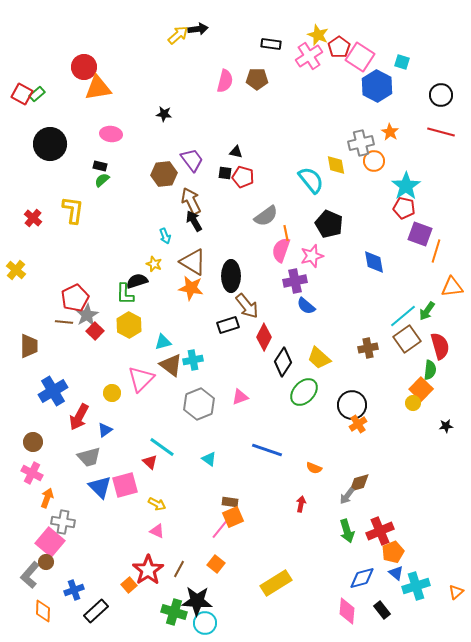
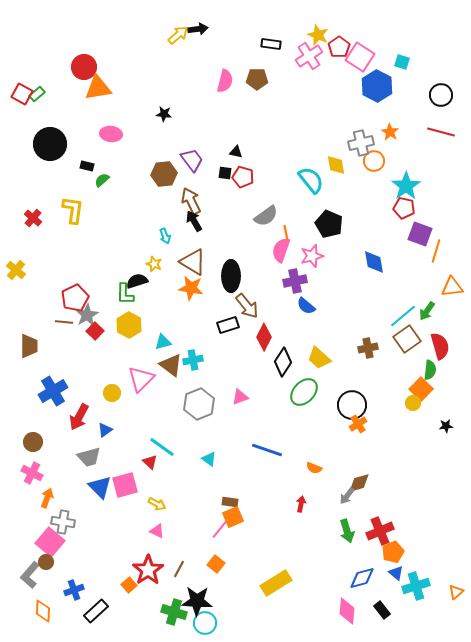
black rectangle at (100, 166): moved 13 px left
